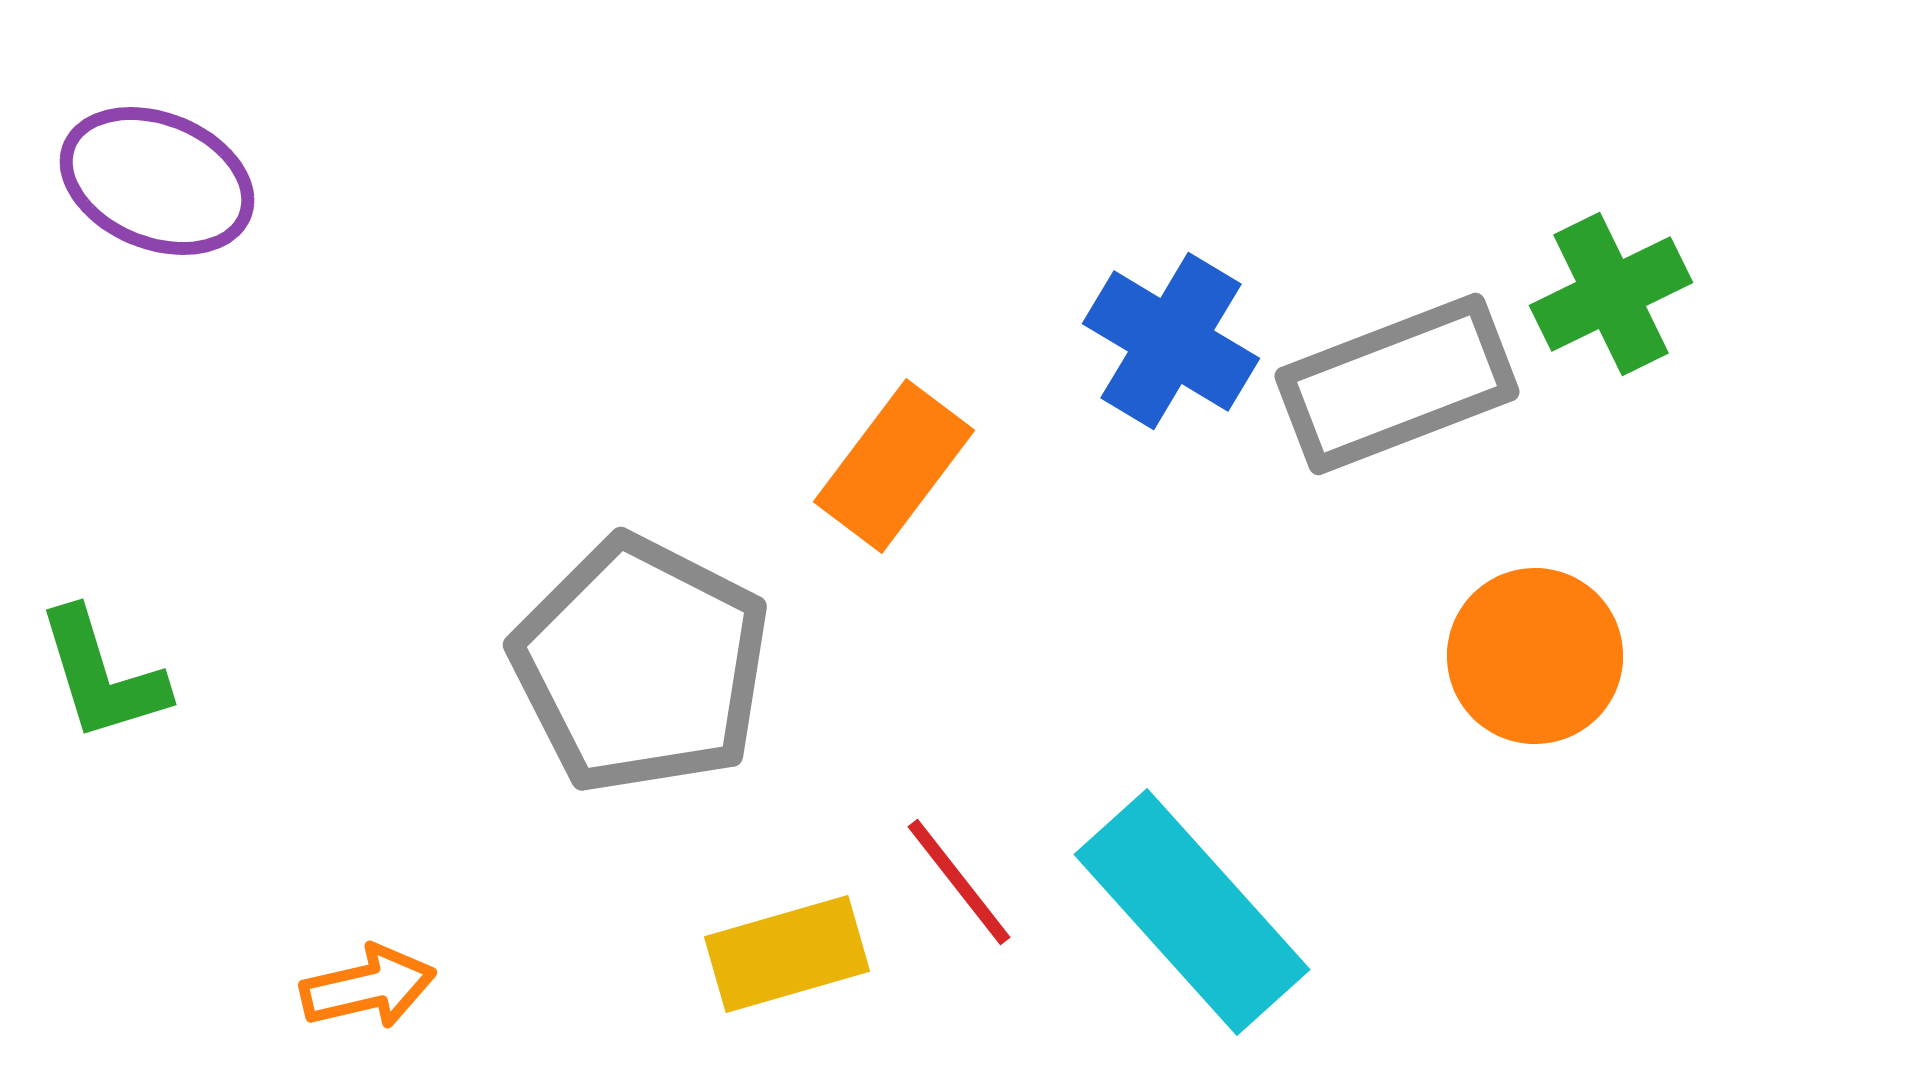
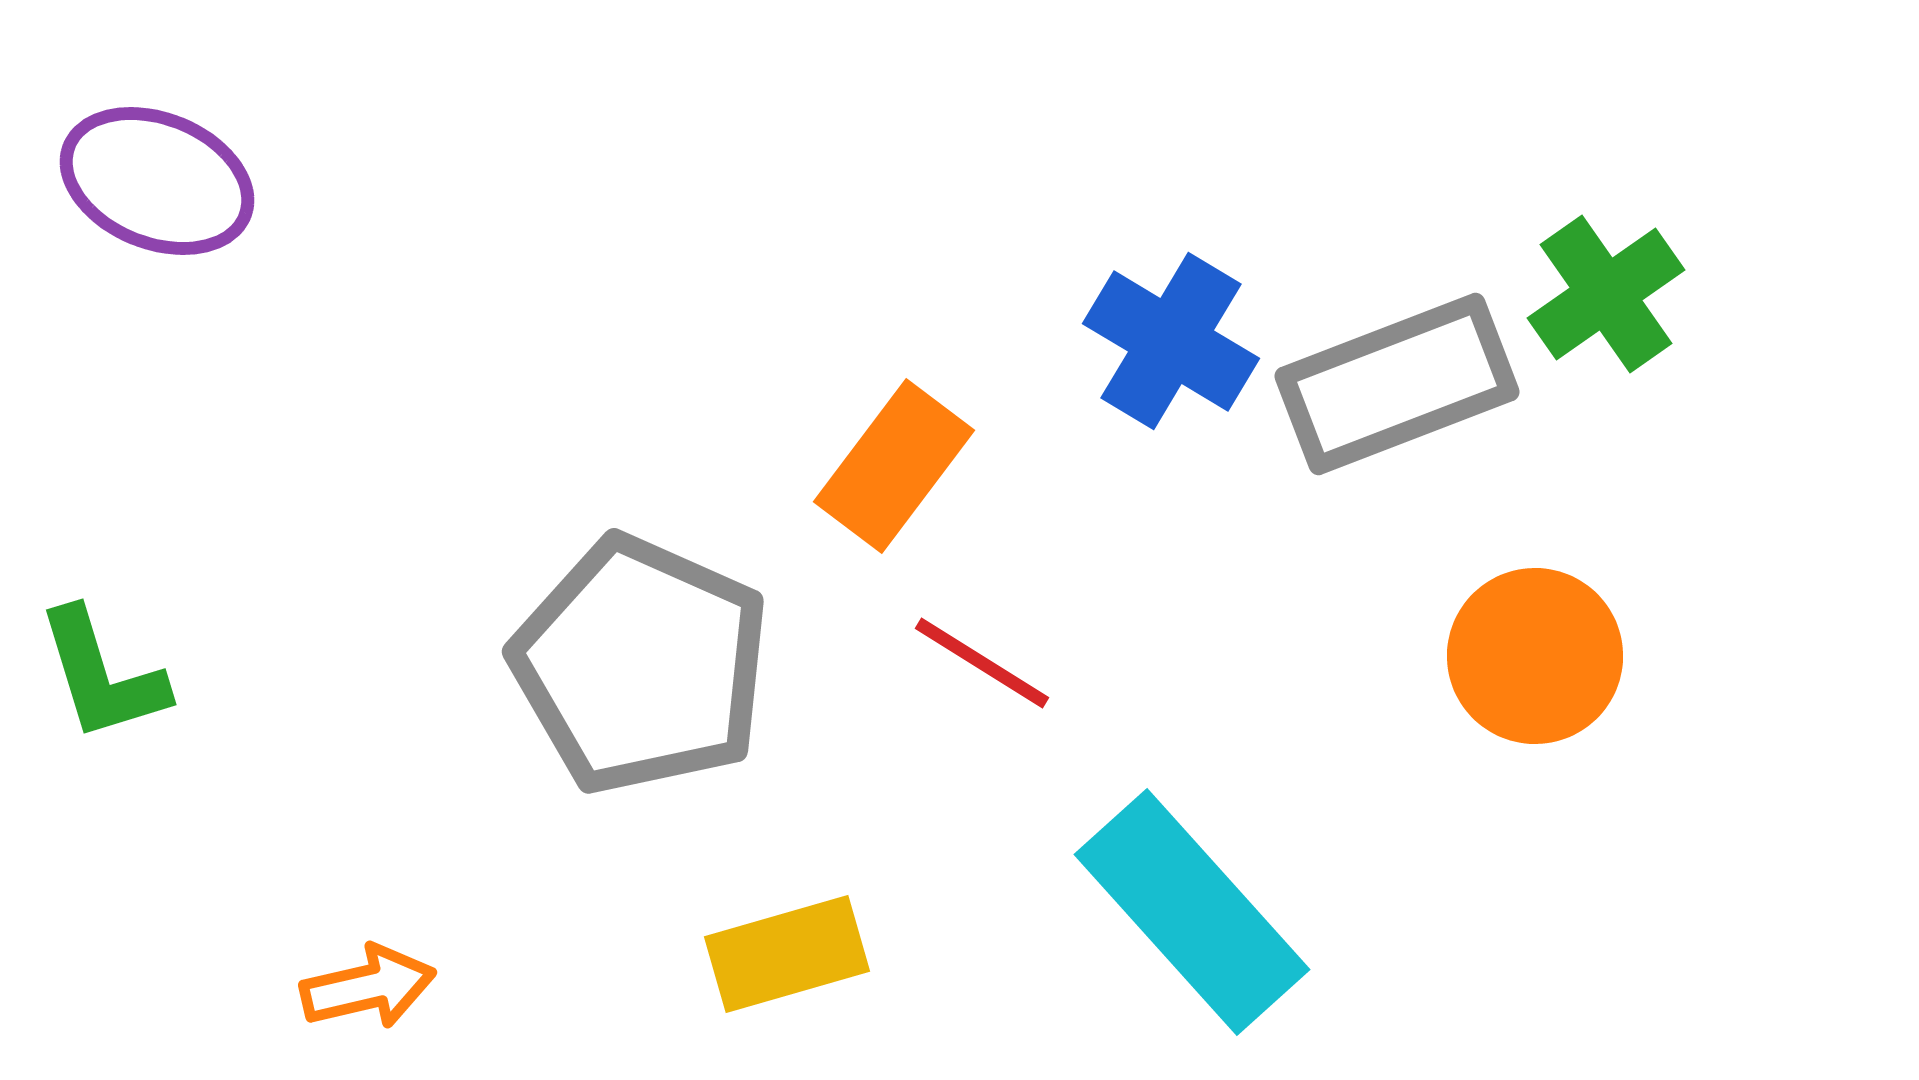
green cross: moved 5 px left; rotated 9 degrees counterclockwise
gray pentagon: rotated 3 degrees counterclockwise
red line: moved 23 px right, 219 px up; rotated 20 degrees counterclockwise
